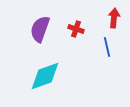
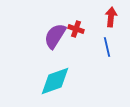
red arrow: moved 3 px left, 1 px up
purple semicircle: moved 15 px right, 7 px down; rotated 12 degrees clockwise
cyan diamond: moved 10 px right, 5 px down
